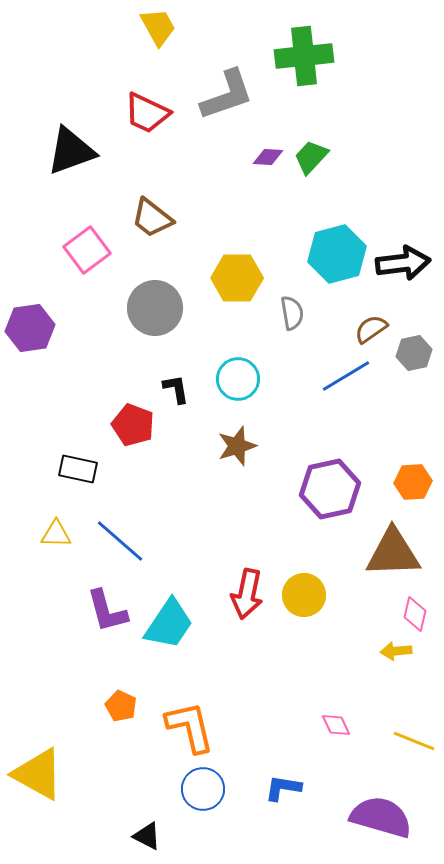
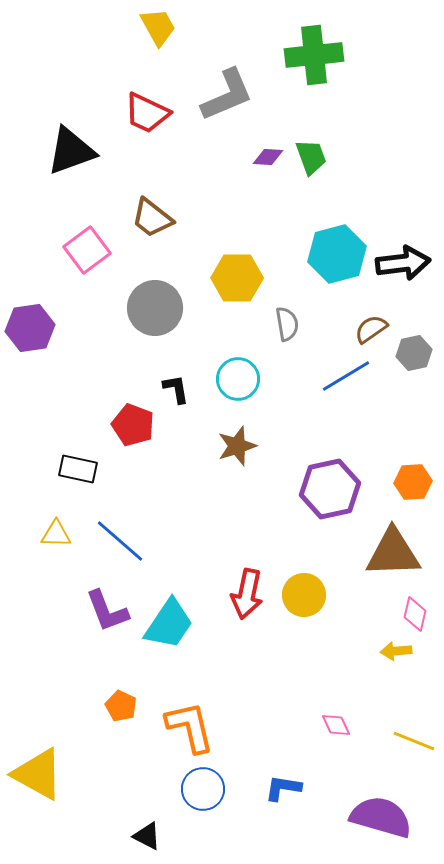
green cross at (304, 56): moved 10 px right, 1 px up
gray L-shape at (227, 95): rotated 4 degrees counterclockwise
green trapezoid at (311, 157): rotated 117 degrees clockwise
gray semicircle at (292, 313): moved 5 px left, 11 px down
purple L-shape at (107, 611): rotated 6 degrees counterclockwise
